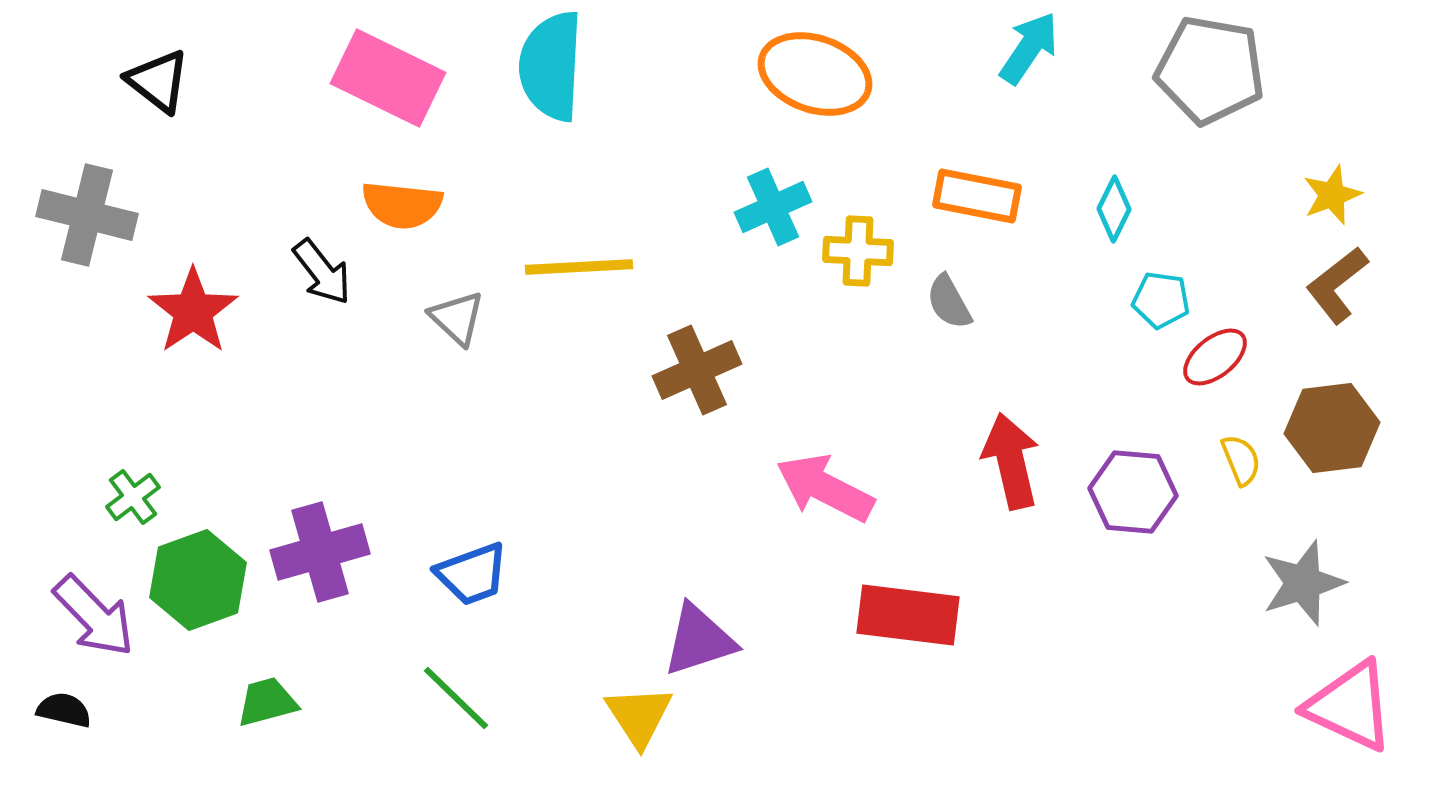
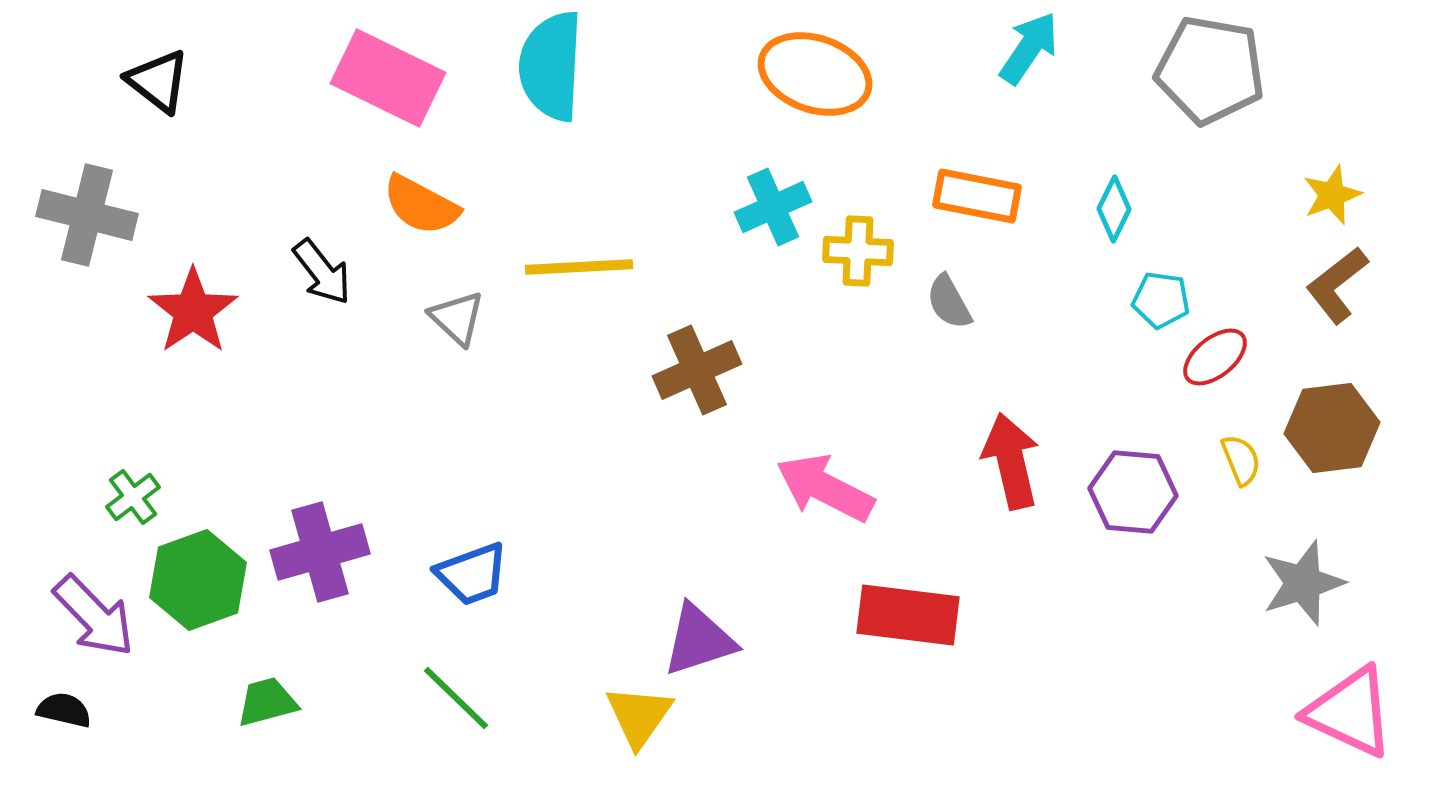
orange semicircle: moved 19 px right; rotated 22 degrees clockwise
pink triangle: moved 6 px down
yellow triangle: rotated 8 degrees clockwise
